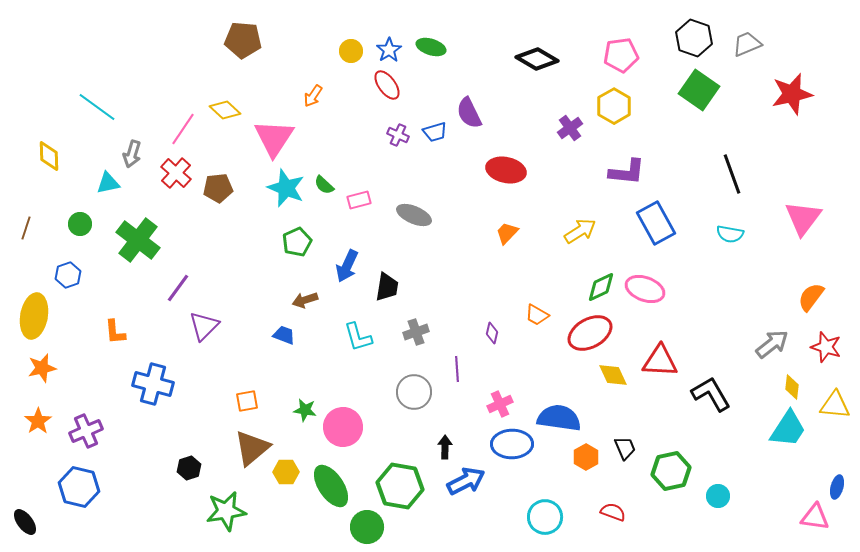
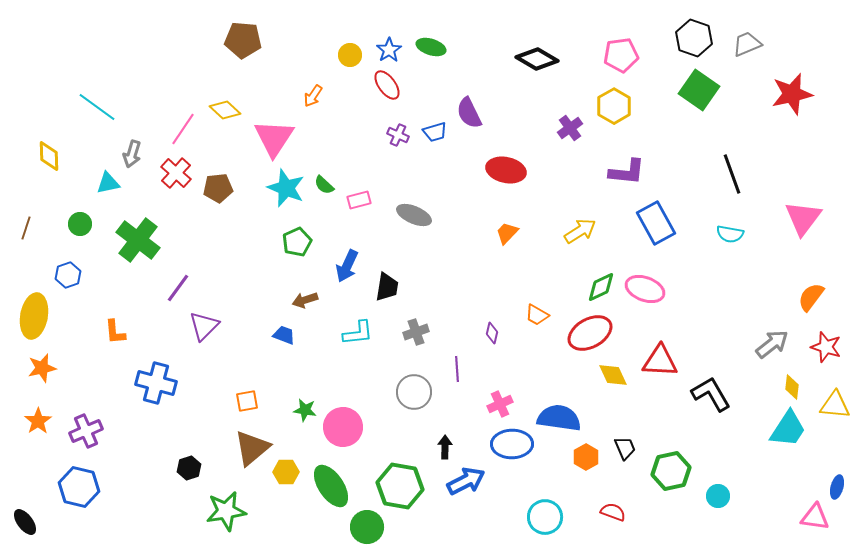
yellow circle at (351, 51): moved 1 px left, 4 px down
cyan L-shape at (358, 337): moved 4 px up; rotated 80 degrees counterclockwise
blue cross at (153, 384): moved 3 px right, 1 px up
